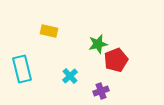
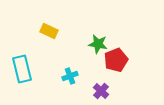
yellow rectangle: rotated 12 degrees clockwise
green star: rotated 24 degrees clockwise
cyan cross: rotated 21 degrees clockwise
purple cross: rotated 28 degrees counterclockwise
